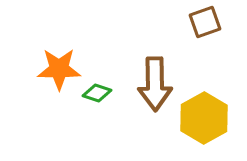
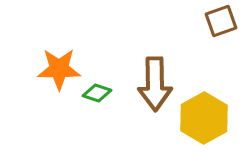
brown square: moved 16 px right, 1 px up
